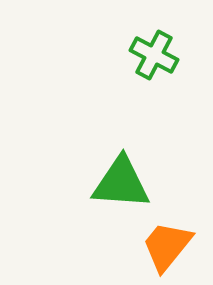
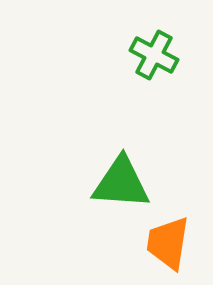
orange trapezoid: moved 1 px right, 3 px up; rotated 30 degrees counterclockwise
